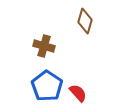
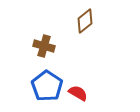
brown diamond: rotated 35 degrees clockwise
red semicircle: rotated 18 degrees counterclockwise
